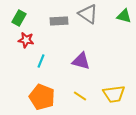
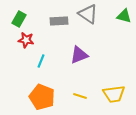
green rectangle: moved 1 px down
purple triangle: moved 2 px left, 6 px up; rotated 36 degrees counterclockwise
yellow line: rotated 16 degrees counterclockwise
